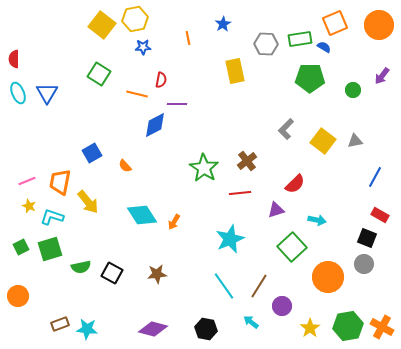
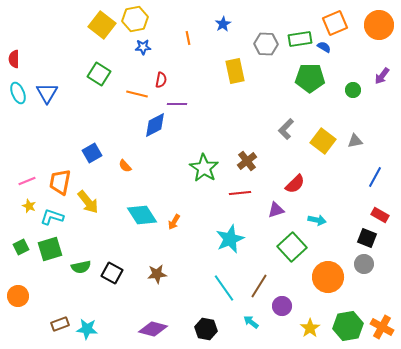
cyan line at (224, 286): moved 2 px down
